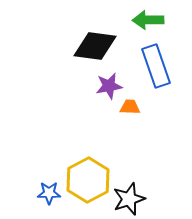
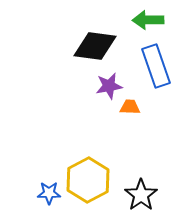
black star: moved 12 px right, 4 px up; rotated 16 degrees counterclockwise
